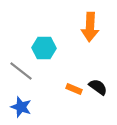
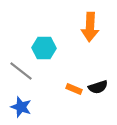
black semicircle: rotated 126 degrees clockwise
